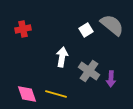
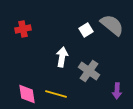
purple arrow: moved 6 px right, 12 px down
pink diamond: rotated 10 degrees clockwise
